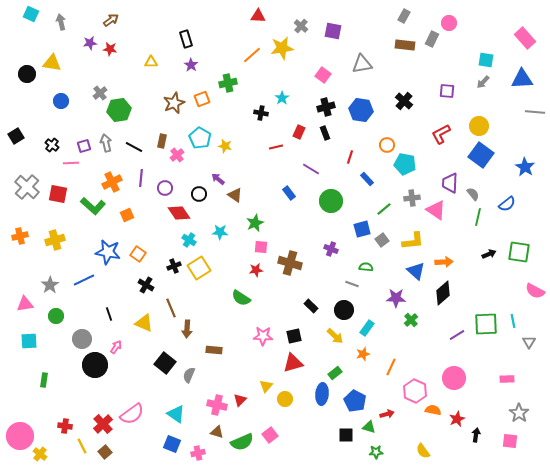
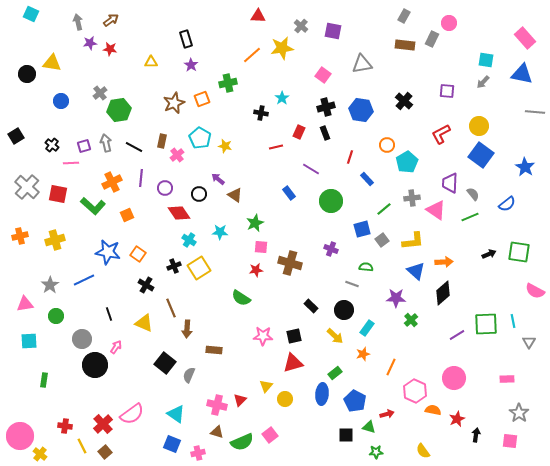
gray arrow at (61, 22): moved 17 px right
blue triangle at (522, 79): moved 5 px up; rotated 15 degrees clockwise
cyan pentagon at (405, 164): moved 2 px right, 2 px up; rotated 30 degrees clockwise
green line at (478, 217): moved 8 px left; rotated 54 degrees clockwise
